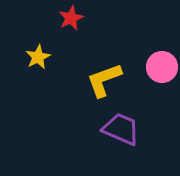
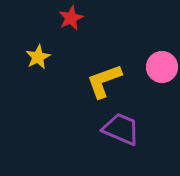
yellow L-shape: moved 1 px down
